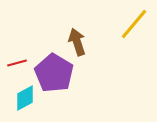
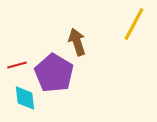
yellow line: rotated 12 degrees counterclockwise
red line: moved 2 px down
cyan diamond: rotated 68 degrees counterclockwise
